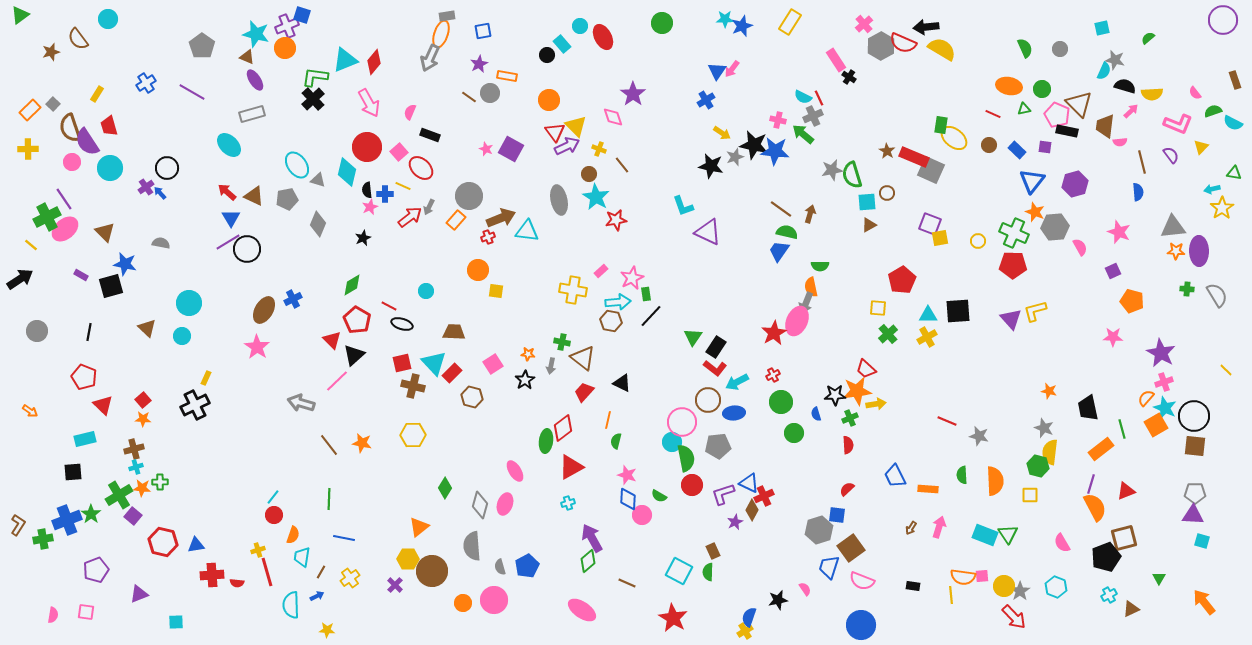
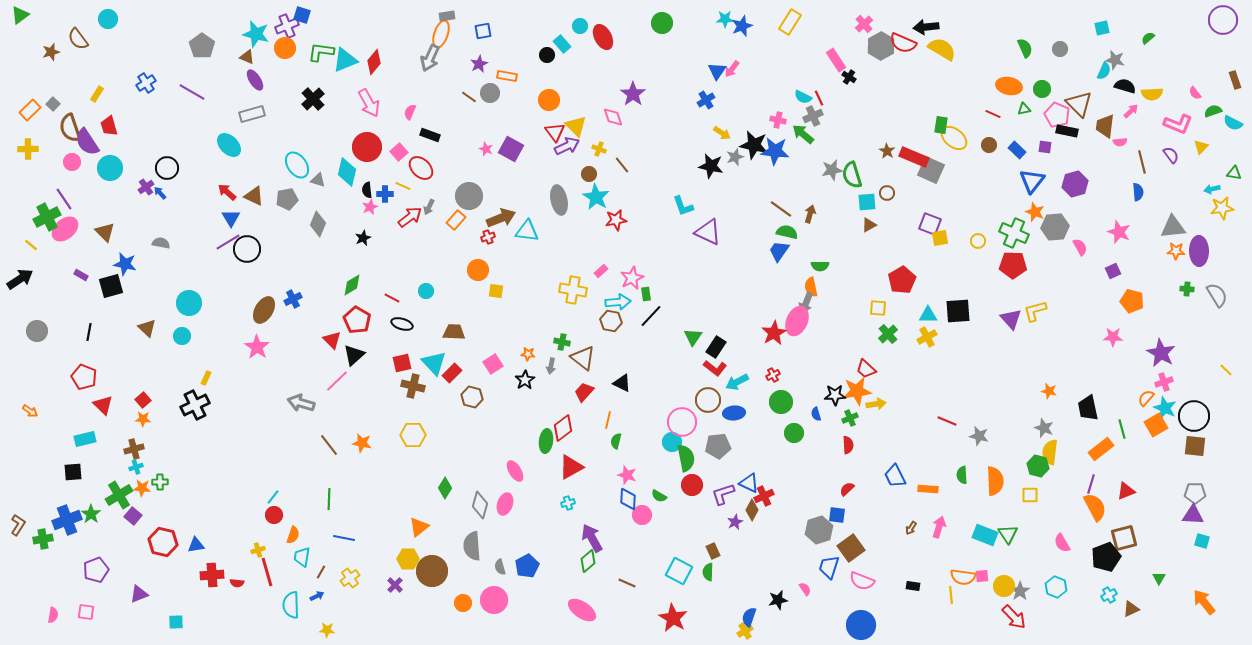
green L-shape at (315, 77): moved 6 px right, 25 px up
yellow star at (1222, 208): rotated 25 degrees clockwise
red line at (389, 306): moved 3 px right, 8 px up
